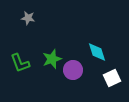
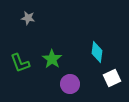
cyan diamond: rotated 25 degrees clockwise
green star: rotated 18 degrees counterclockwise
purple circle: moved 3 px left, 14 px down
